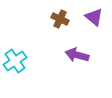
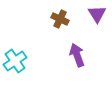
purple triangle: moved 3 px right, 3 px up; rotated 18 degrees clockwise
purple arrow: rotated 55 degrees clockwise
